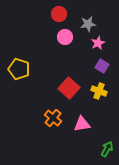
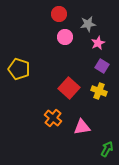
pink triangle: moved 3 px down
